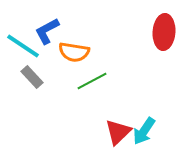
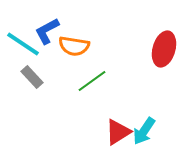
red ellipse: moved 17 px down; rotated 12 degrees clockwise
cyan line: moved 2 px up
orange semicircle: moved 6 px up
green line: rotated 8 degrees counterclockwise
red triangle: rotated 12 degrees clockwise
